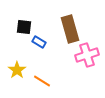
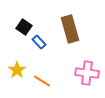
black square: rotated 28 degrees clockwise
blue rectangle: rotated 16 degrees clockwise
pink cross: moved 18 px down; rotated 25 degrees clockwise
